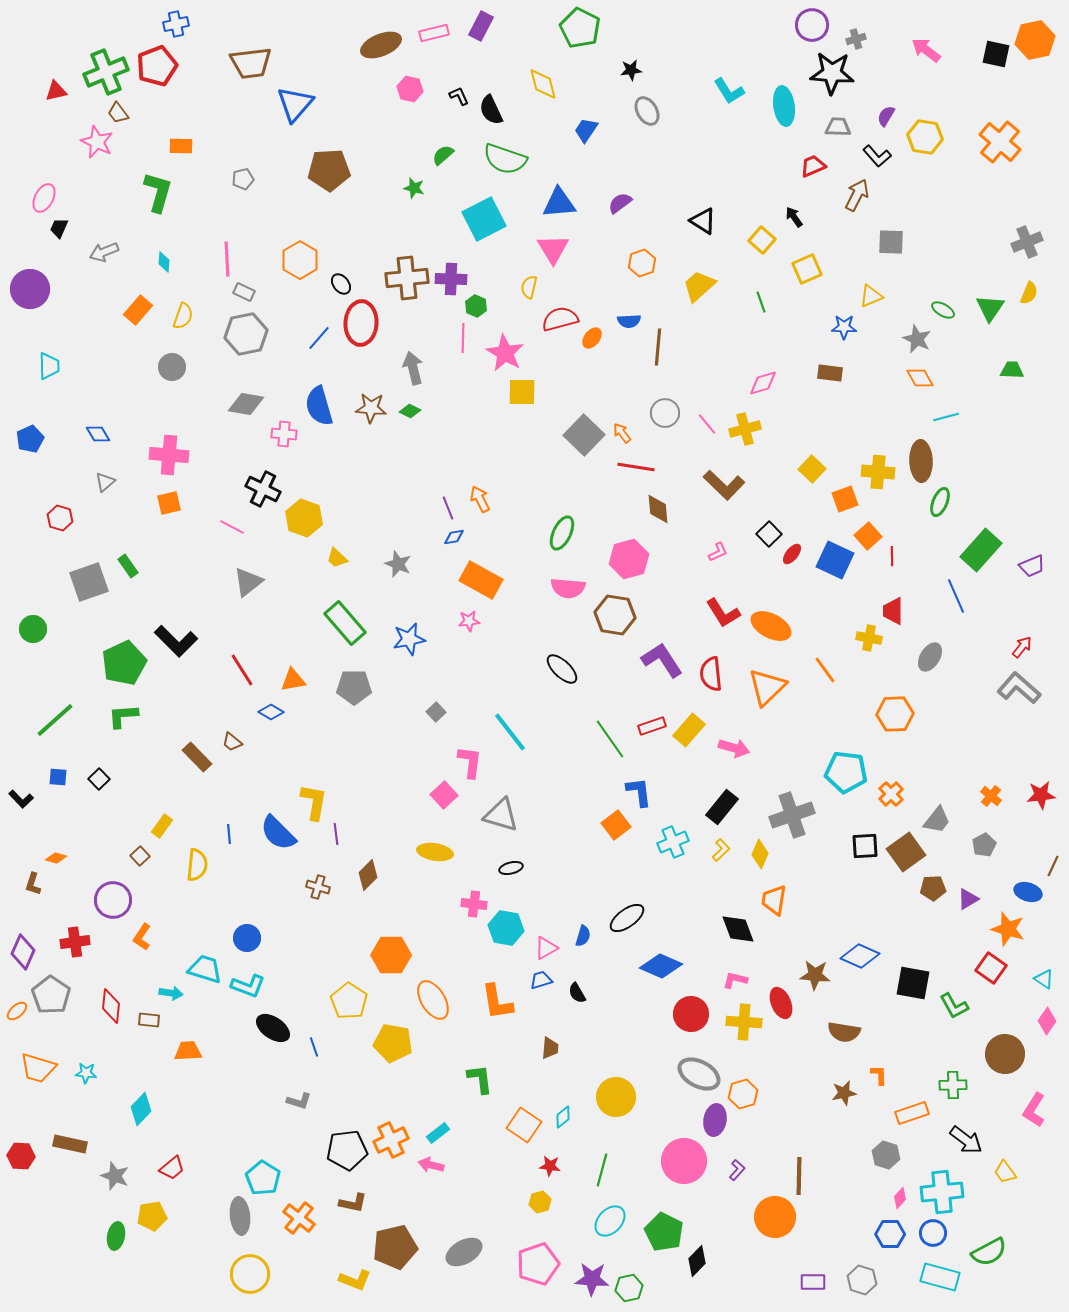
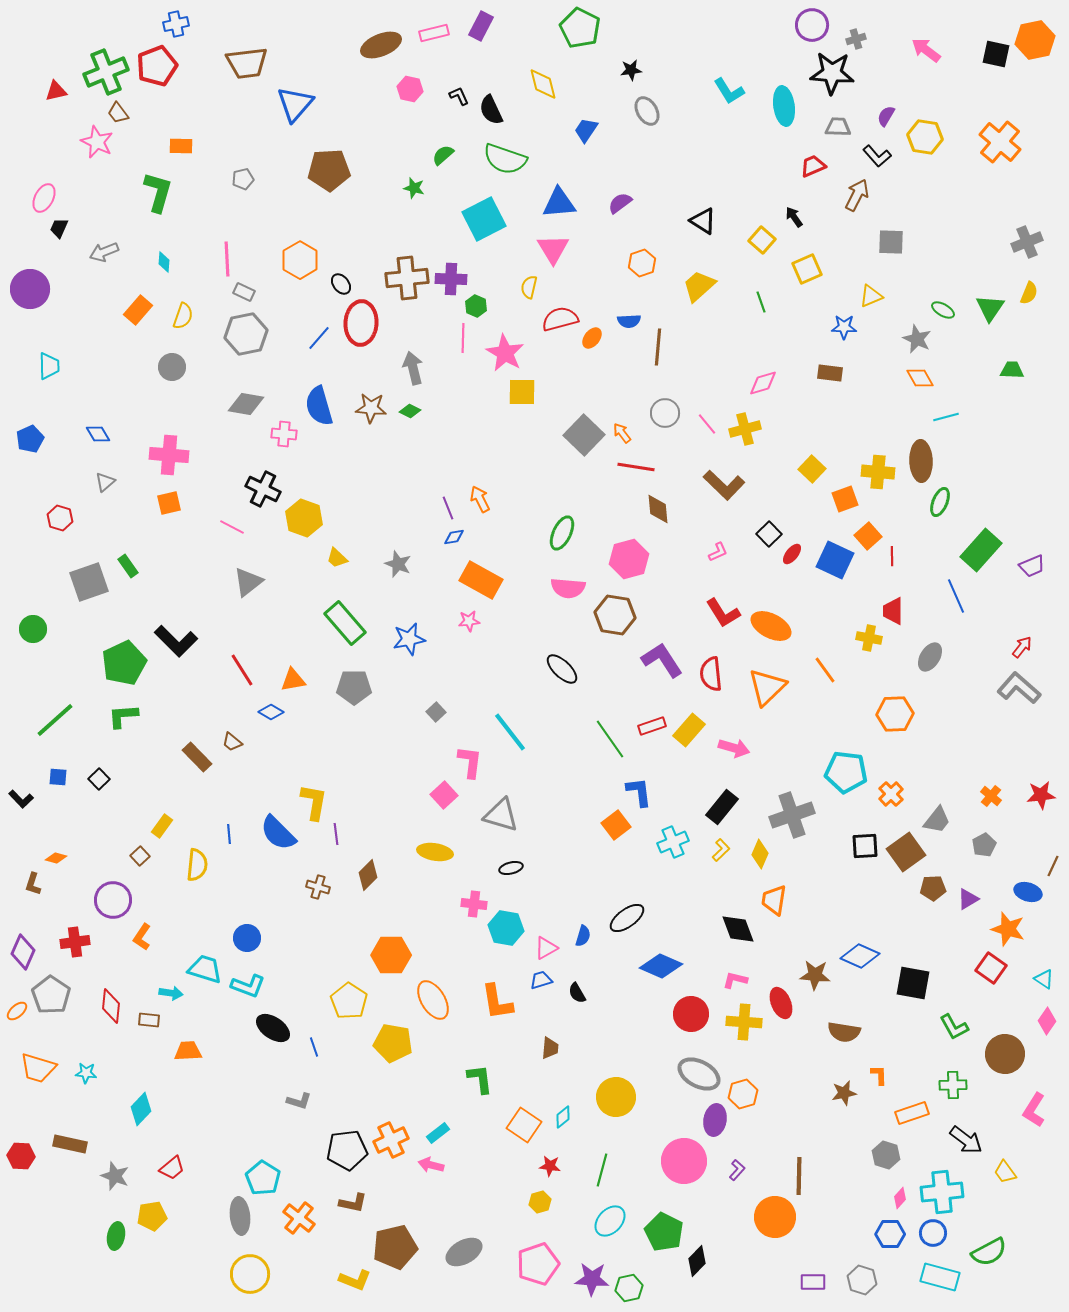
brown trapezoid at (251, 63): moved 4 px left
green L-shape at (954, 1006): moved 21 px down
